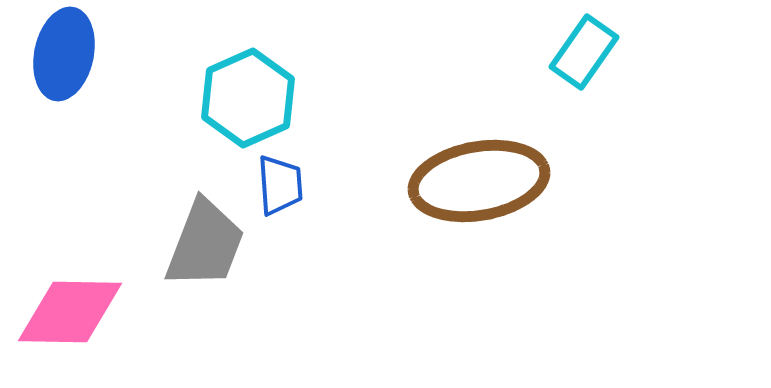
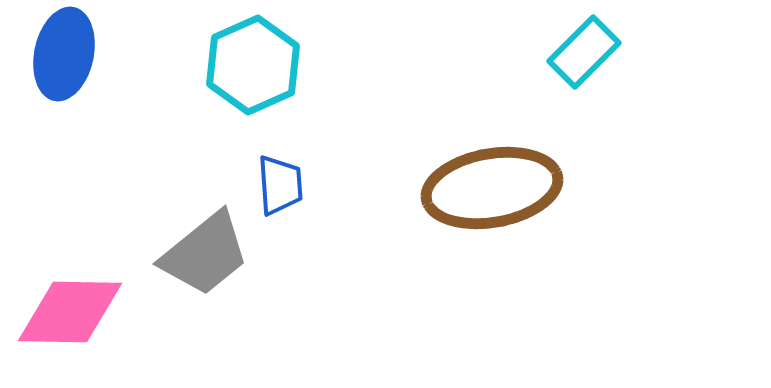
cyan rectangle: rotated 10 degrees clockwise
cyan hexagon: moved 5 px right, 33 px up
brown ellipse: moved 13 px right, 7 px down
gray trapezoid: moved 10 px down; rotated 30 degrees clockwise
